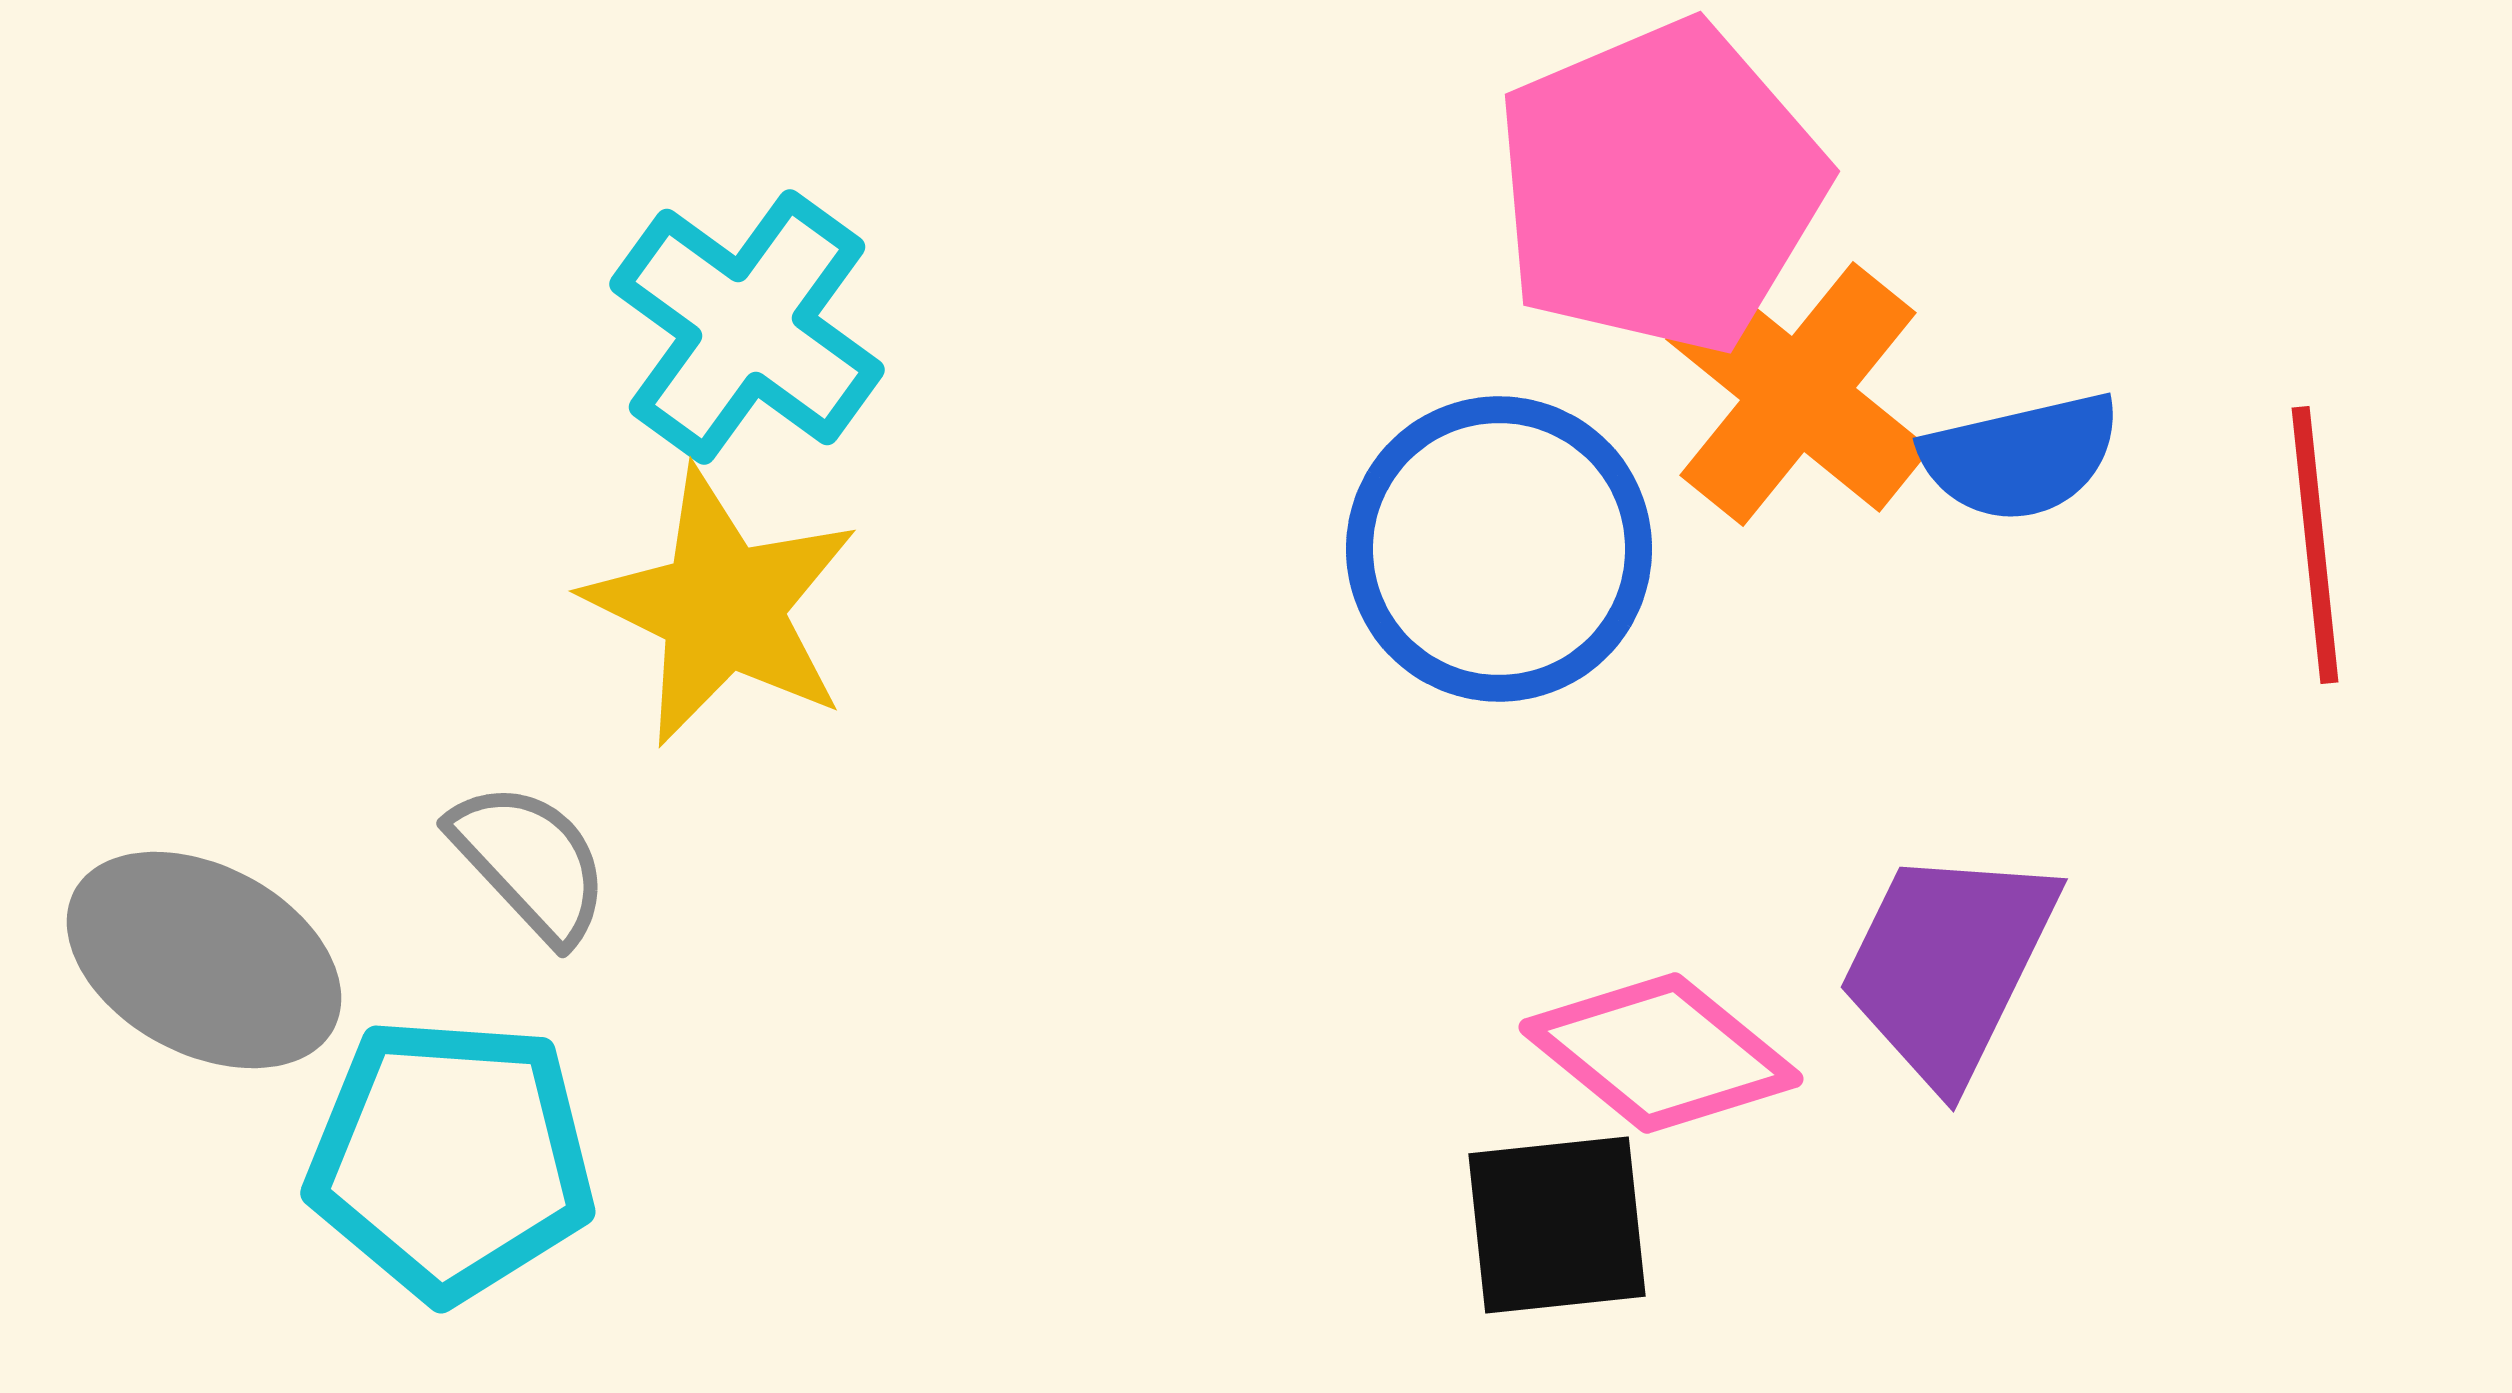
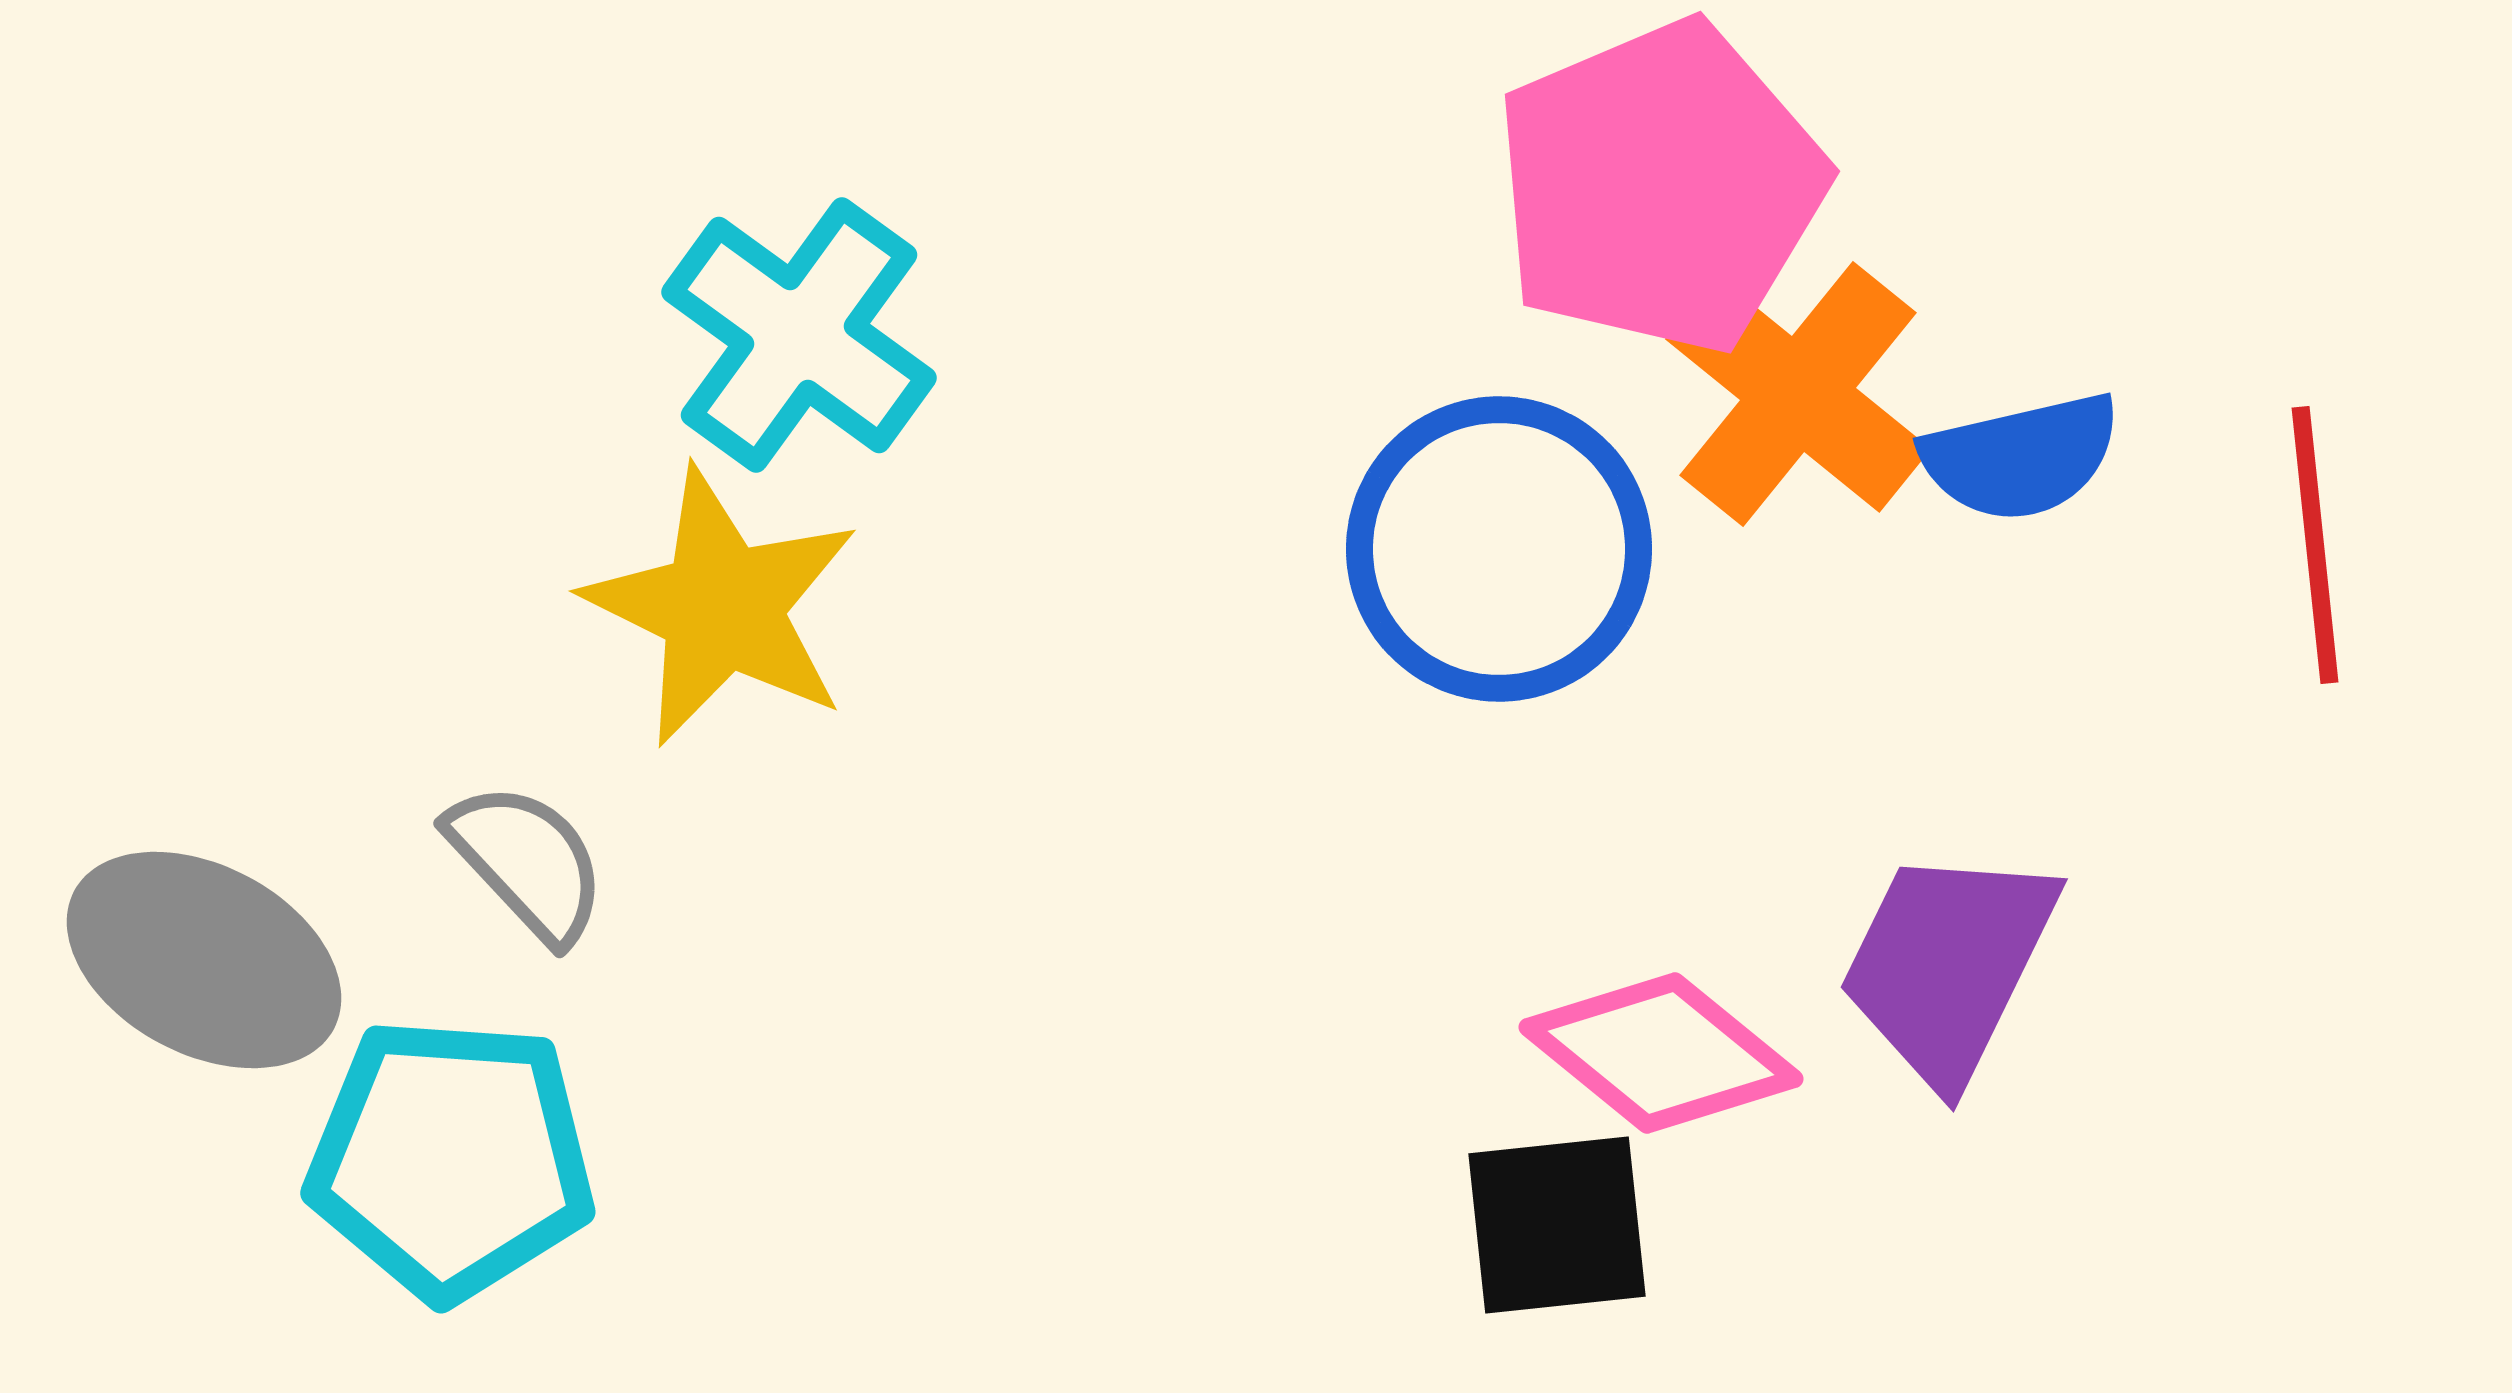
cyan cross: moved 52 px right, 8 px down
gray semicircle: moved 3 px left
